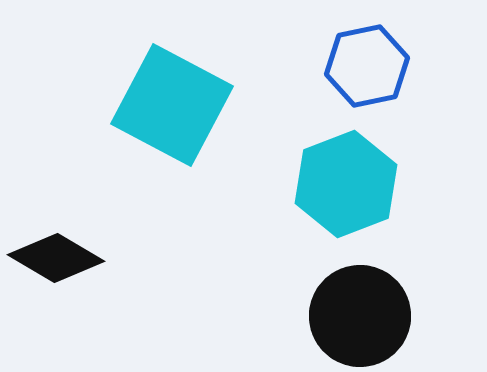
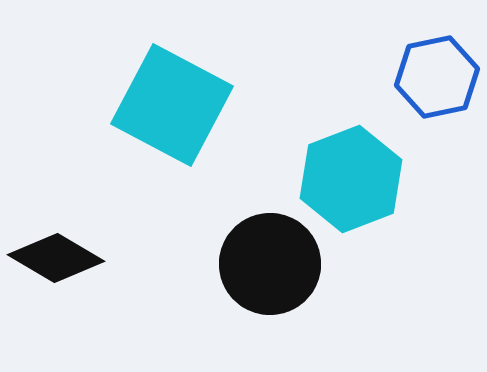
blue hexagon: moved 70 px right, 11 px down
cyan hexagon: moved 5 px right, 5 px up
black circle: moved 90 px left, 52 px up
